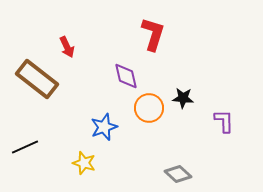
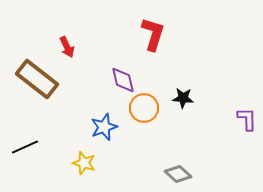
purple diamond: moved 3 px left, 4 px down
orange circle: moved 5 px left
purple L-shape: moved 23 px right, 2 px up
